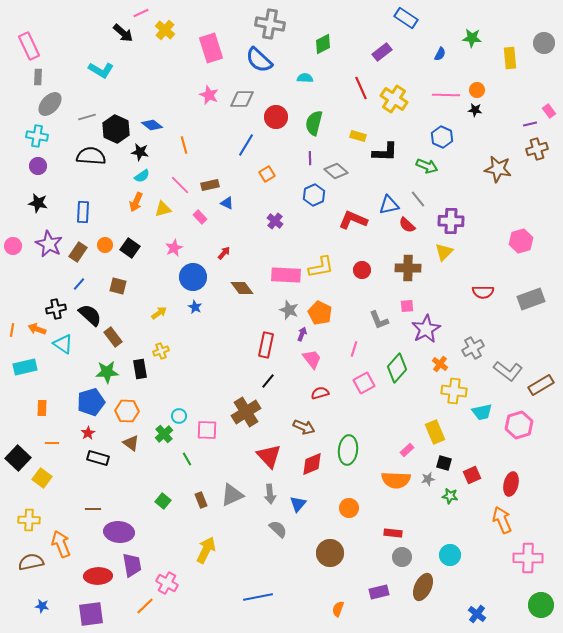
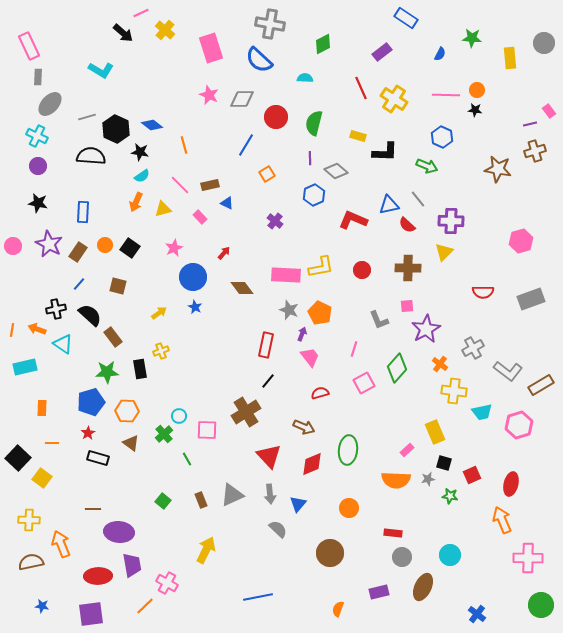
cyan cross at (37, 136): rotated 15 degrees clockwise
brown cross at (537, 149): moved 2 px left, 2 px down
pink trapezoid at (312, 359): moved 2 px left, 2 px up
